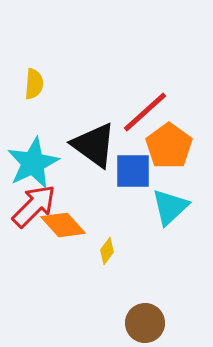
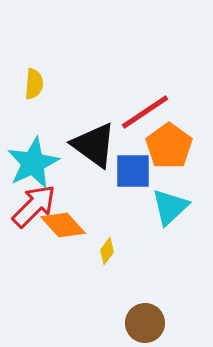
red line: rotated 8 degrees clockwise
